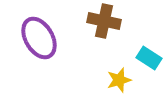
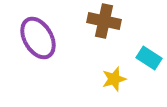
purple ellipse: moved 1 px left
yellow star: moved 5 px left, 1 px up
